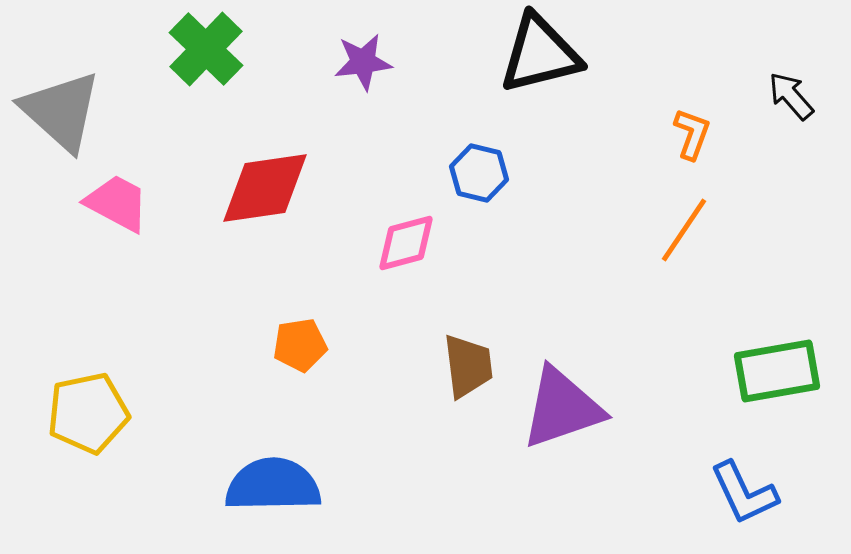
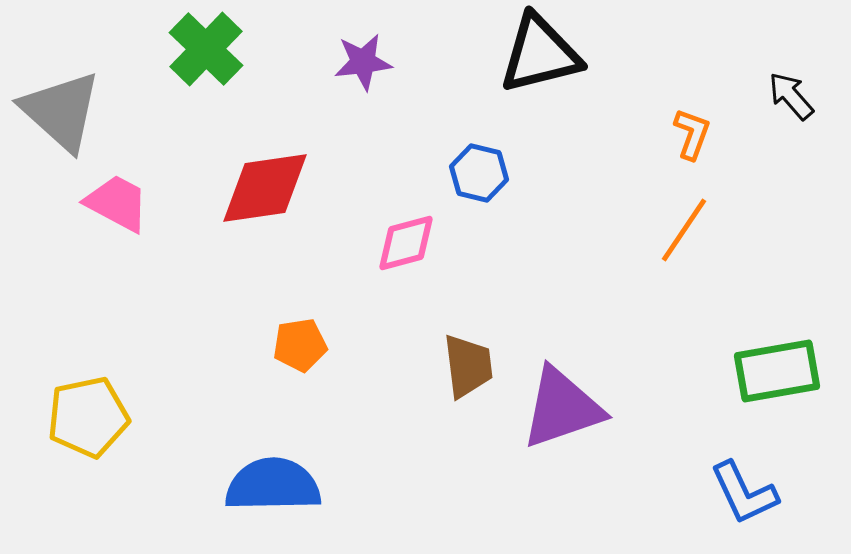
yellow pentagon: moved 4 px down
